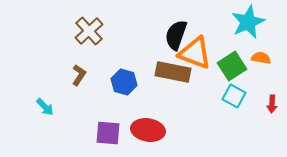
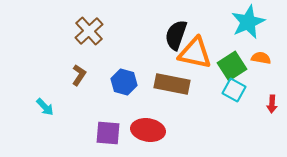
orange triangle: rotated 9 degrees counterclockwise
brown rectangle: moved 1 px left, 12 px down
cyan square: moved 6 px up
